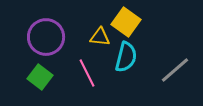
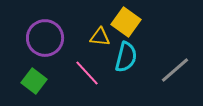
purple circle: moved 1 px left, 1 px down
pink line: rotated 16 degrees counterclockwise
green square: moved 6 px left, 4 px down
